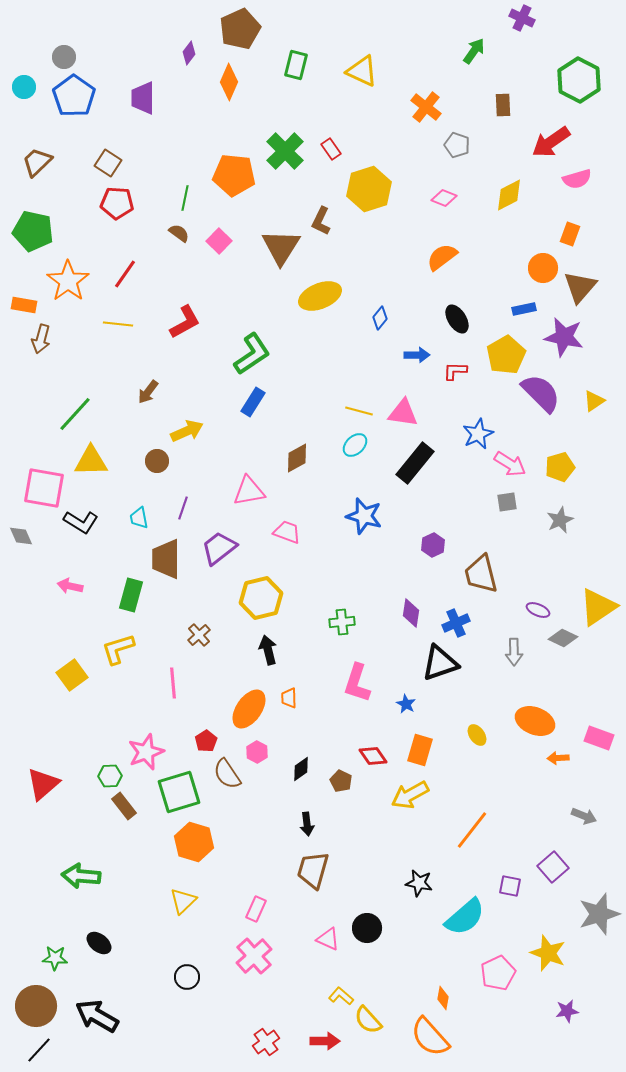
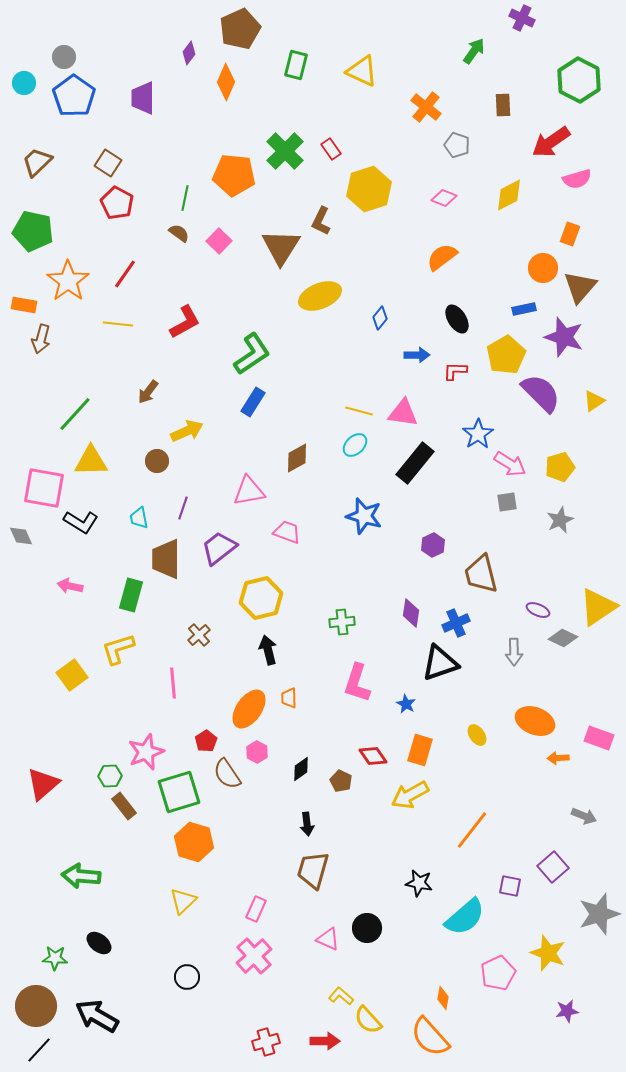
orange diamond at (229, 82): moved 3 px left
cyan circle at (24, 87): moved 4 px up
red pentagon at (117, 203): rotated 24 degrees clockwise
purple star at (564, 337): rotated 6 degrees clockwise
blue star at (478, 434): rotated 8 degrees counterclockwise
red cross at (266, 1042): rotated 20 degrees clockwise
